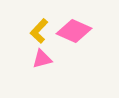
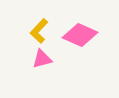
pink diamond: moved 6 px right, 4 px down
